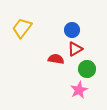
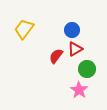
yellow trapezoid: moved 2 px right, 1 px down
red semicircle: moved 3 px up; rotated 63 degrees counterclockwise
pink star: rotated 12 degrees counterclockwise
